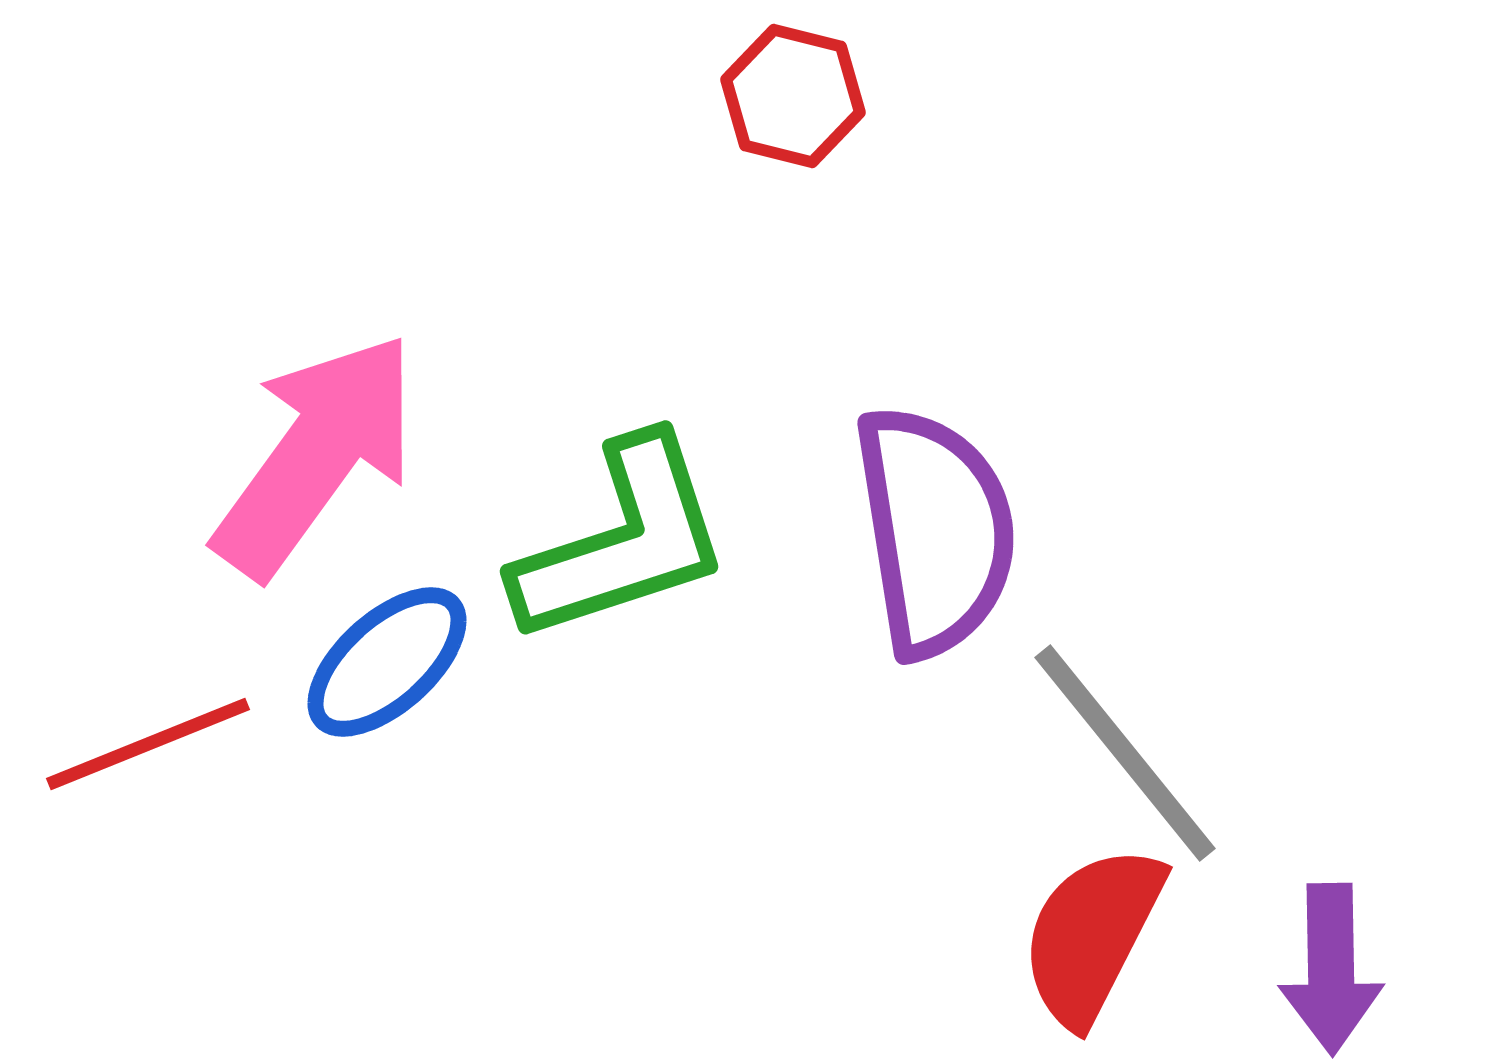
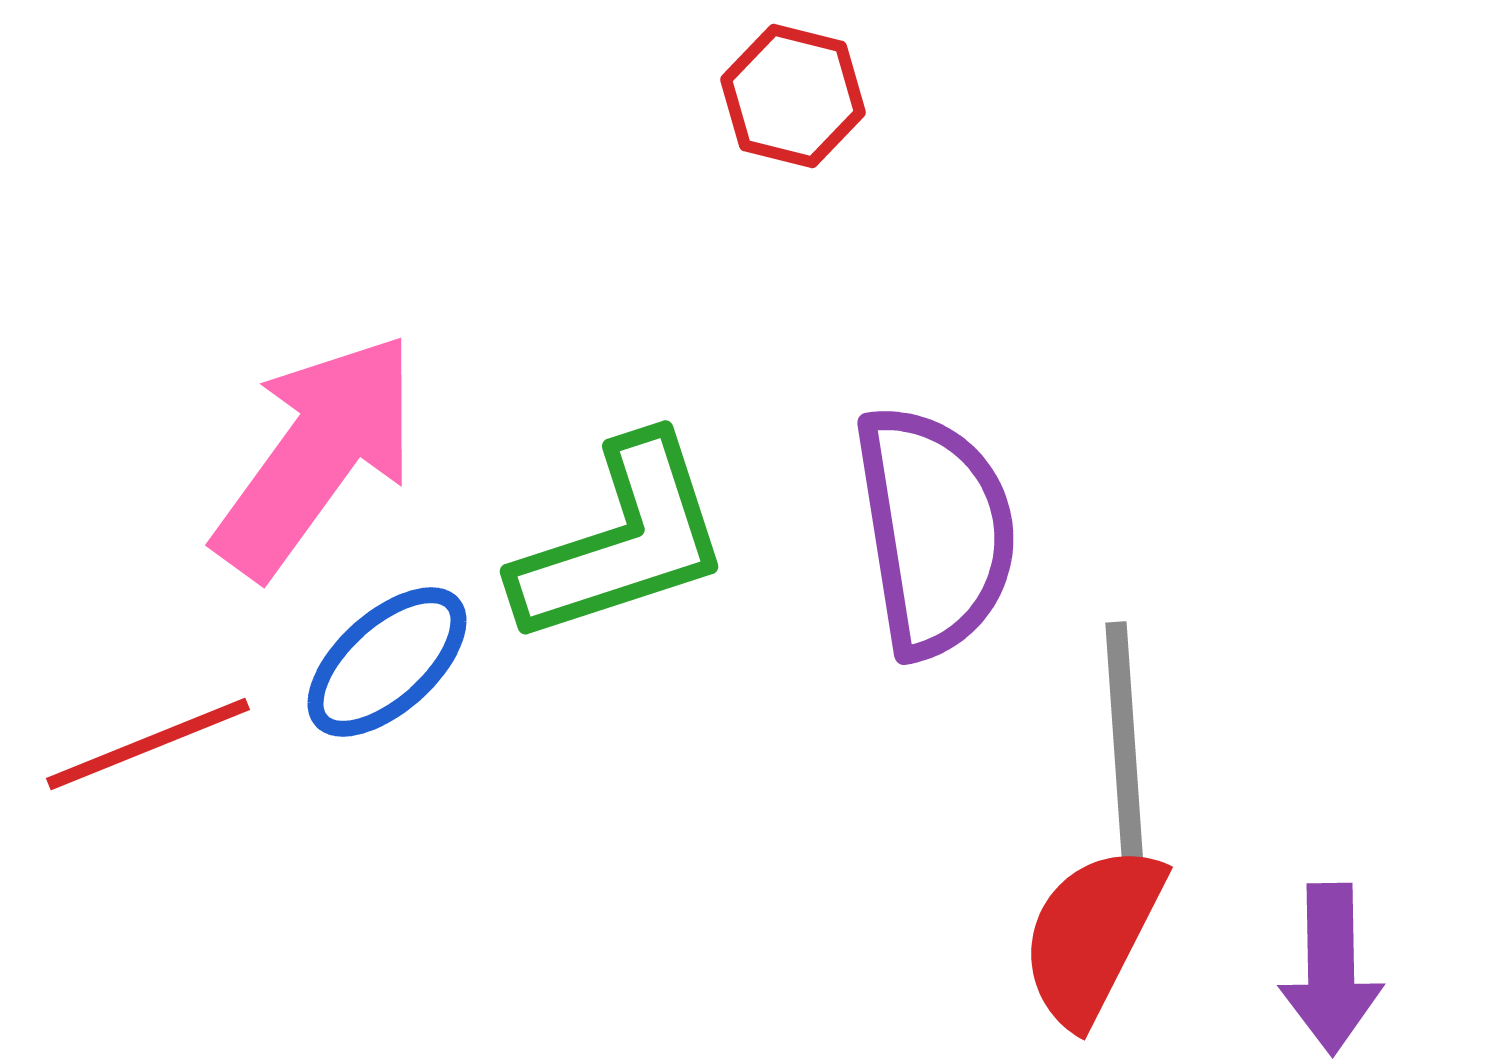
gray line: rotated 35 degrees clockwise
